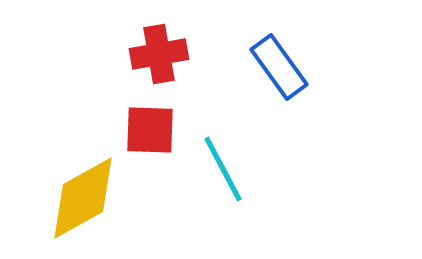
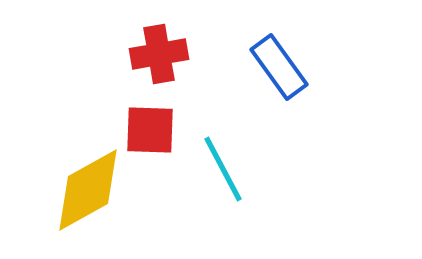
yellow diamond: moved 5 px right, 8 px up
